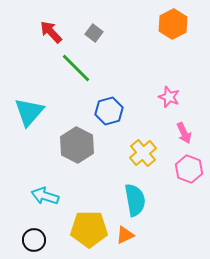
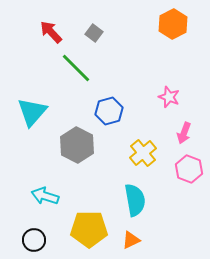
cyan triangle: moved 3 px right
pink arrow: rotated 45 degrees clockwise
orange triangle: moved 6 px right, 5 px down
